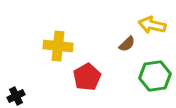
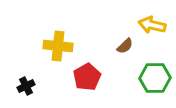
brown semicircle: moved 2 px left, 2 px down
green hexagon: moved 2 px down; rotated 8 degrees clockwise
black cross: moved 10 px right, 10 px up
